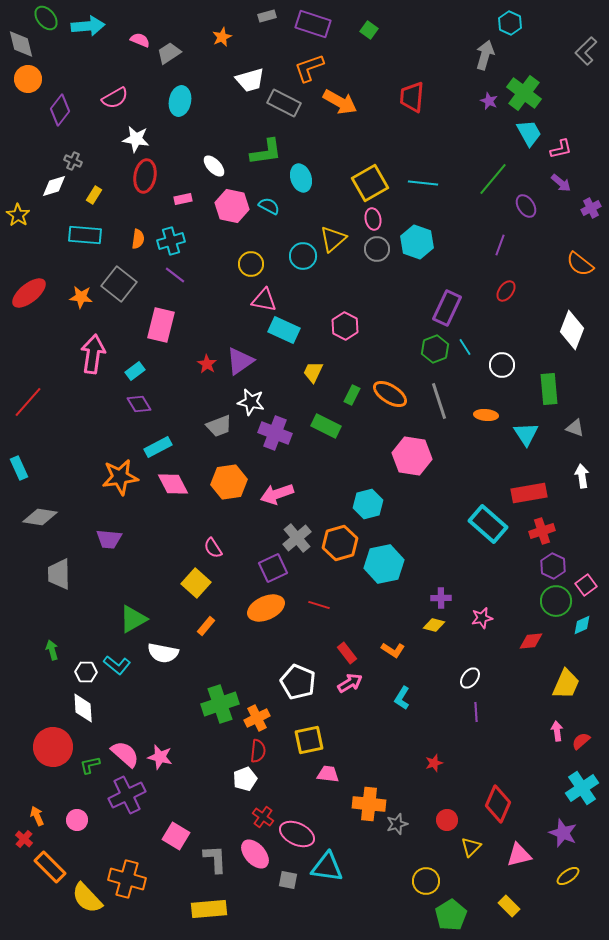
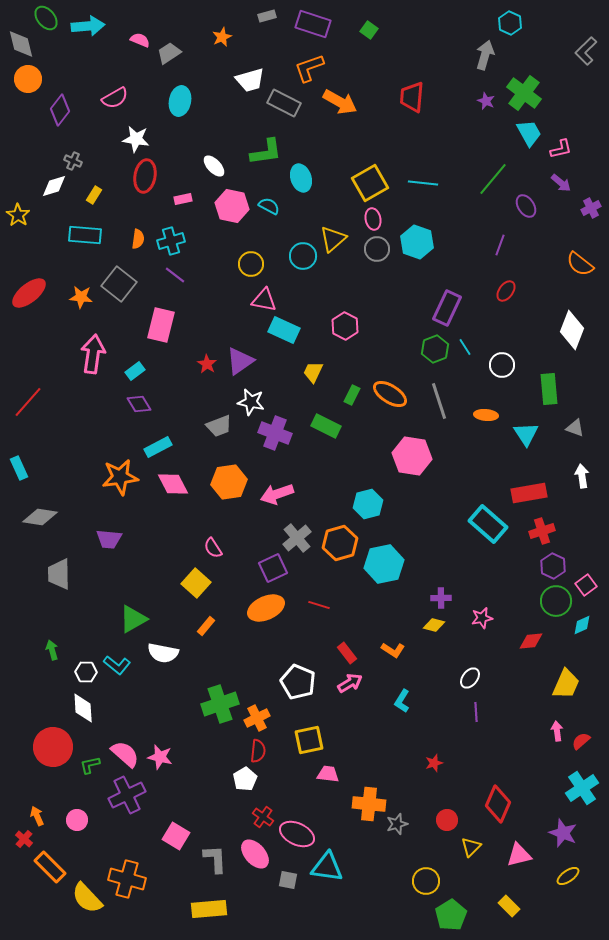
purple star at (489, 101): moved 3 px left
cyan L-shape at (402, 698): moved 3 px down
white pentagon at (245, 779): rotated 10 degrees counterclockwise
